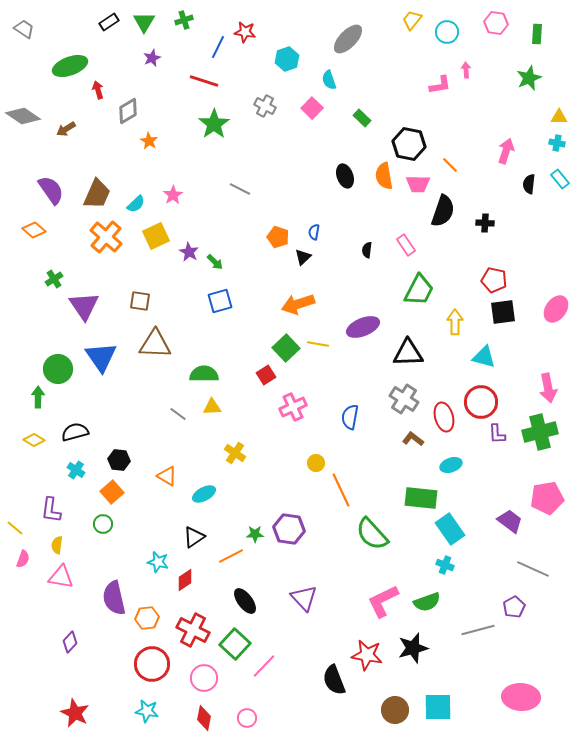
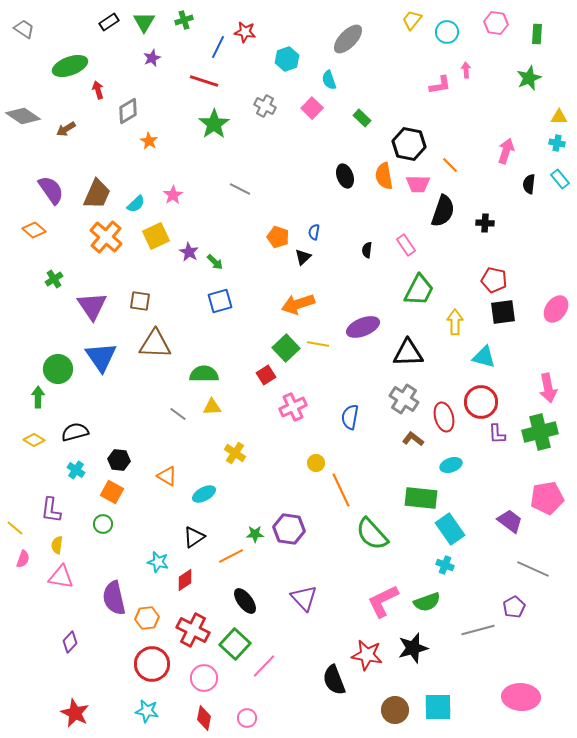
purple triangle at (84, 306): moved 8 px right
orange square at (112, 492): rotated 20 degrees counterclockwise
